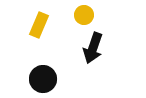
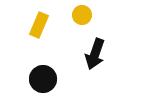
yellow circle: moved 2 px left
black arrow: moved 2 px right, 6 px down
